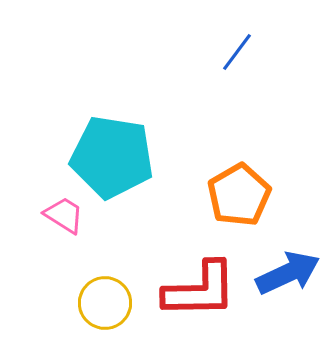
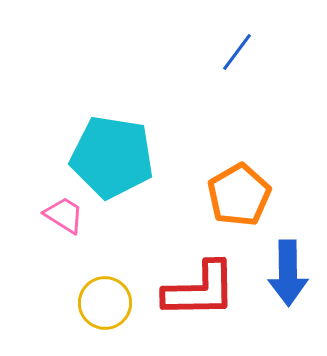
blue arrow: rotated 114 degrees clockwise
